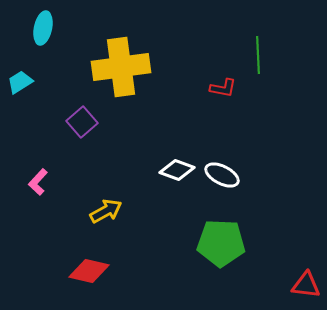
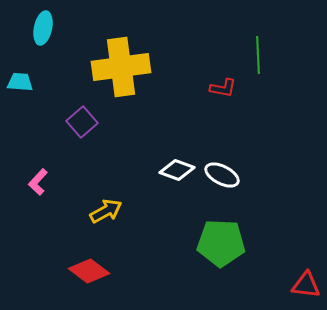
cyan trapezoid: rotated 36 degrees clockwise
red diamond: rotated 24 degrees clockwise
